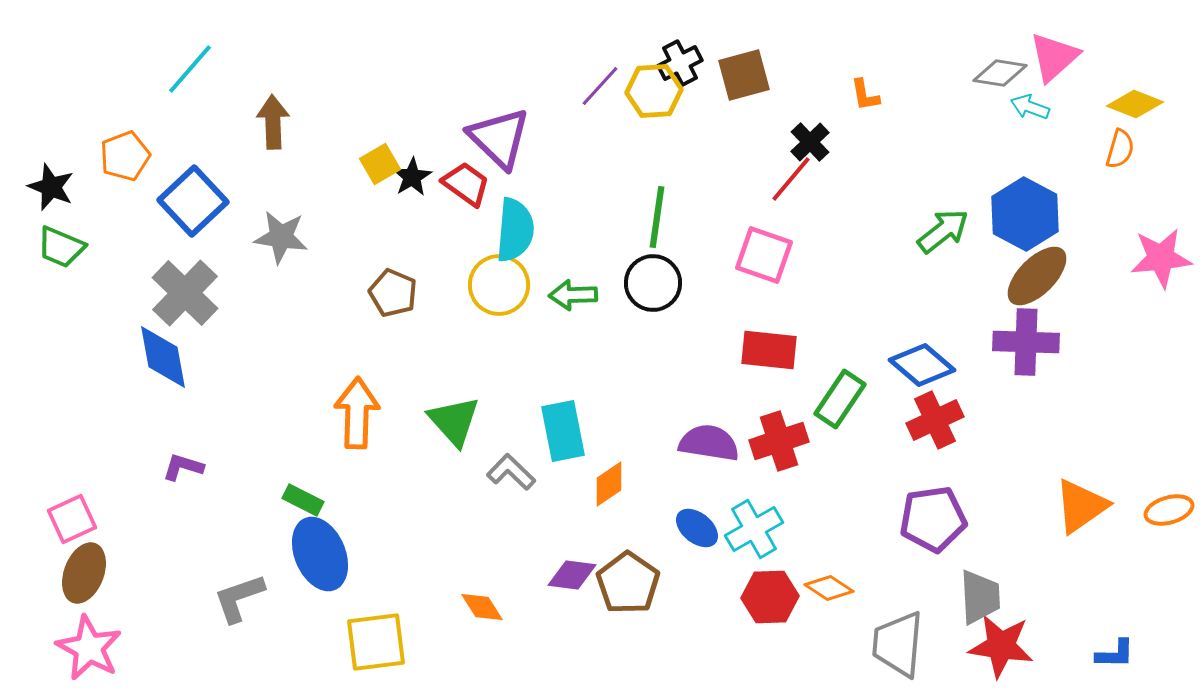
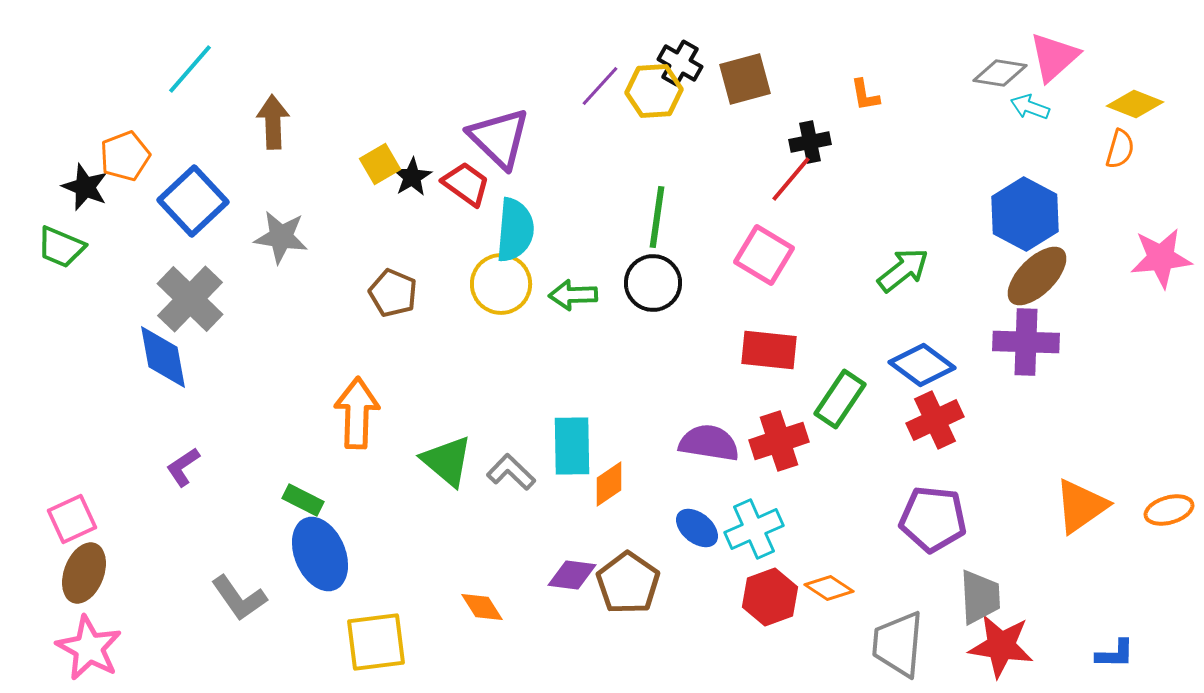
black cross at (680, 63): rotated 33 degrees counterclockwise
brown square at (744, 75): moved 1 px right, 4 px down
black cross at (810, 142): rotated 33 degrees clockwise
black star at (51, 187): moved 34 px right
green arrow at (943, 231): moved 40 px left, 39 px down
pink square at (764, 255): rotated 12 degrees clockwise
yellow circle at (499, 285): moved 2 px right, 1 px up
gray cross at (185, 293): moved 5 px right, 6 px down
blue diamond at (922, 365): rotated 4 degrees counterclockwise
green triangle at (454, 421): moved 7 px left, 40 px down; rotated 8 degrees counterclockwise
cyan rectangle at (563, 431): moved 9 px right, 15 px down; rotated 10 degrees clockwise
purple L-shape at (183, 467): rotated 51 degrees counterclockwise
purple pentagon at (933, 519): rotated 14 degrees clockwise
cyan cross at (754, 529): rotated 6 degrees clockwise
red hexagon at (770, 597): rotated 18 degrees counterclockwise
gray L-shape at (239, 598): rotated 106 degrees counterclockwise
